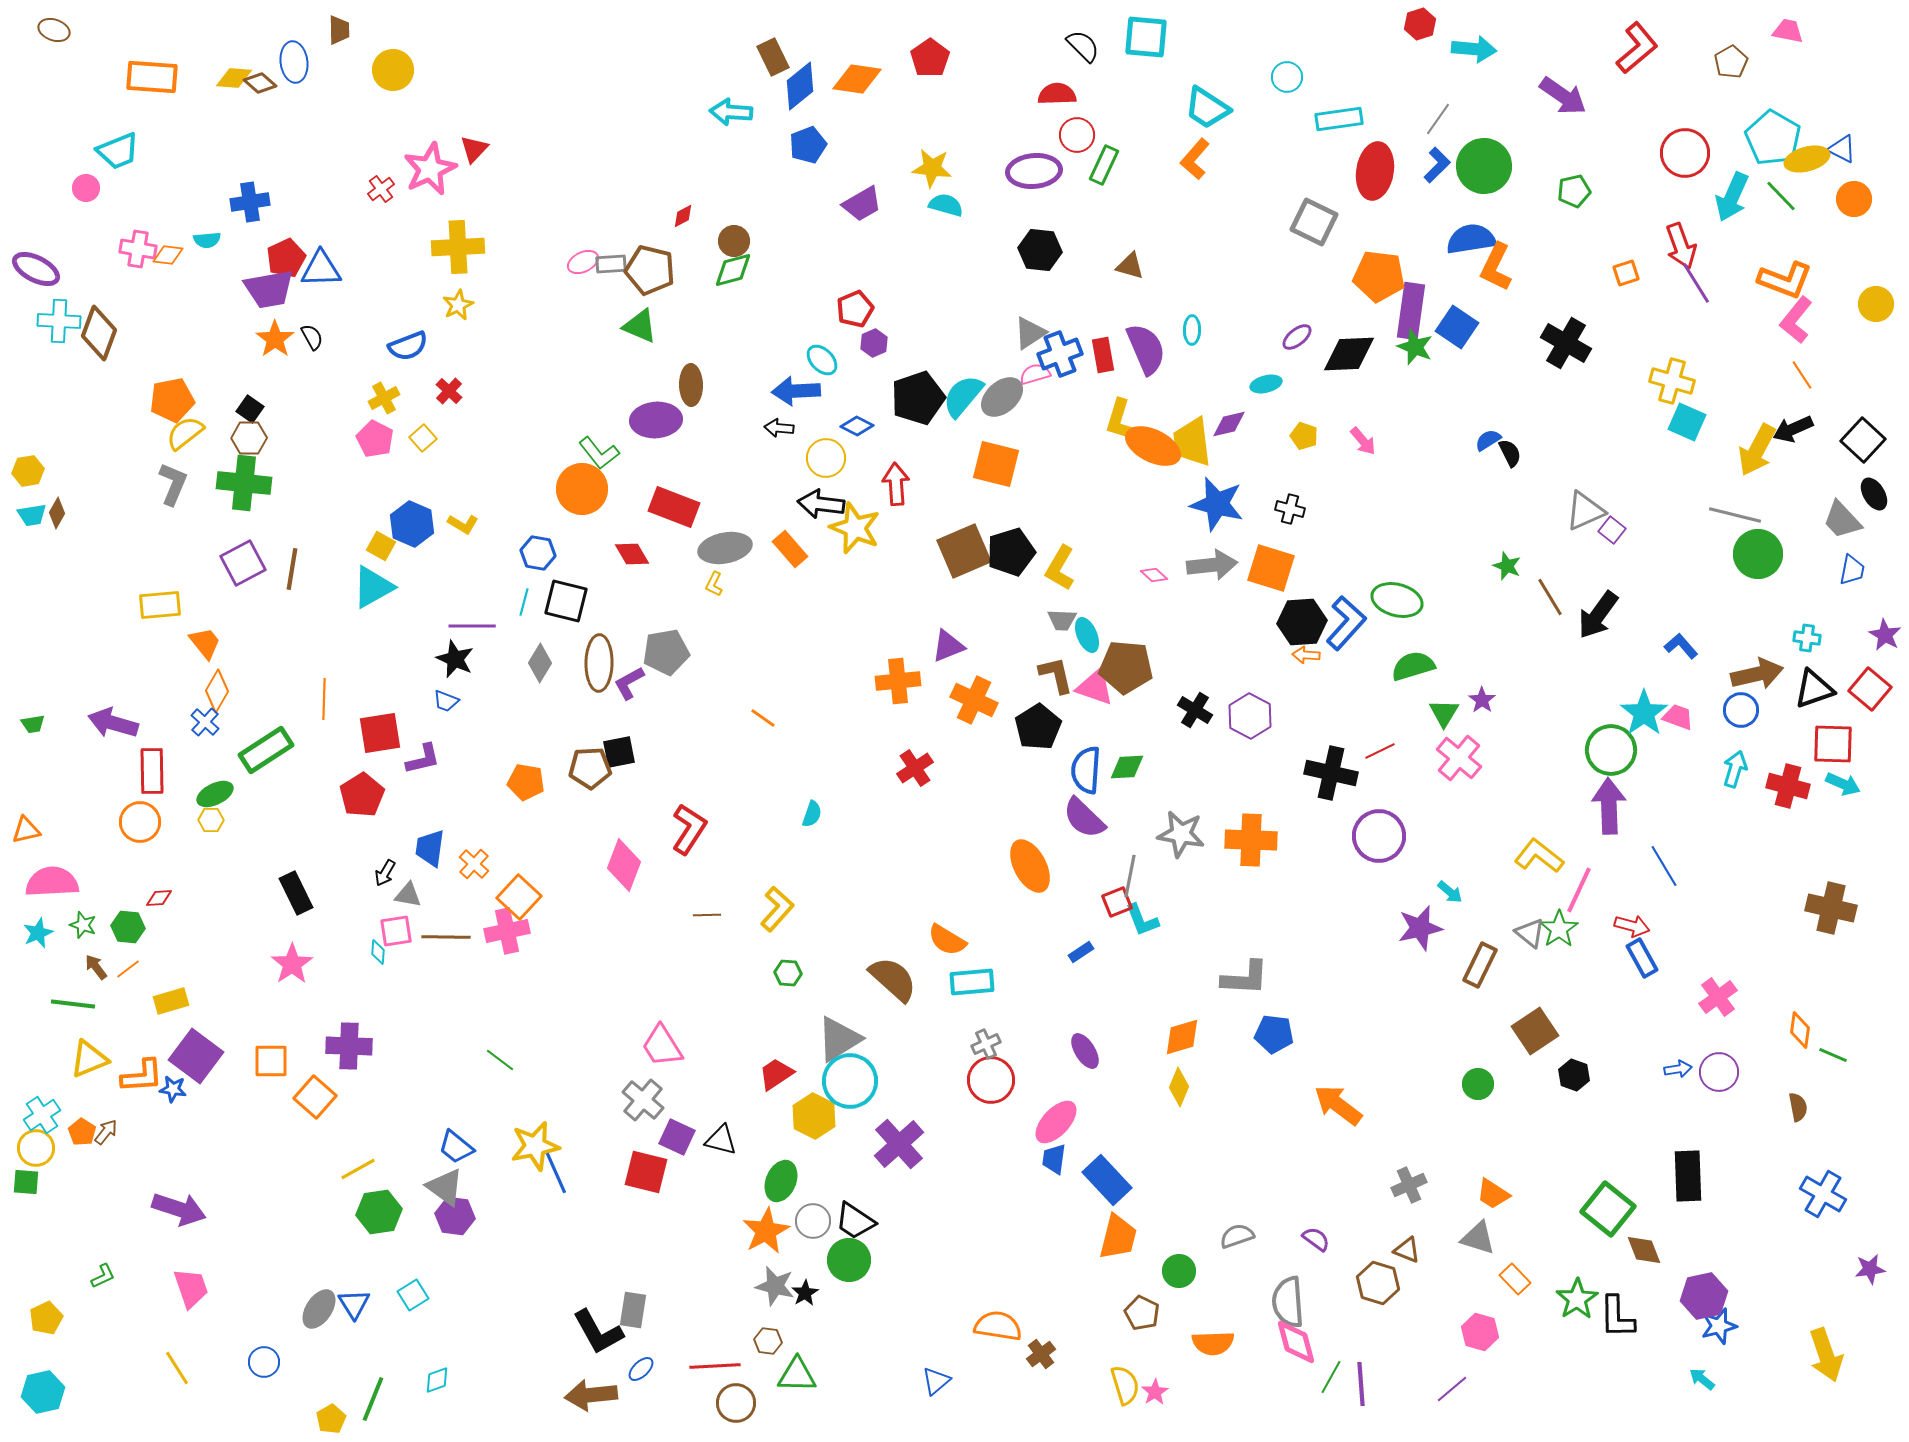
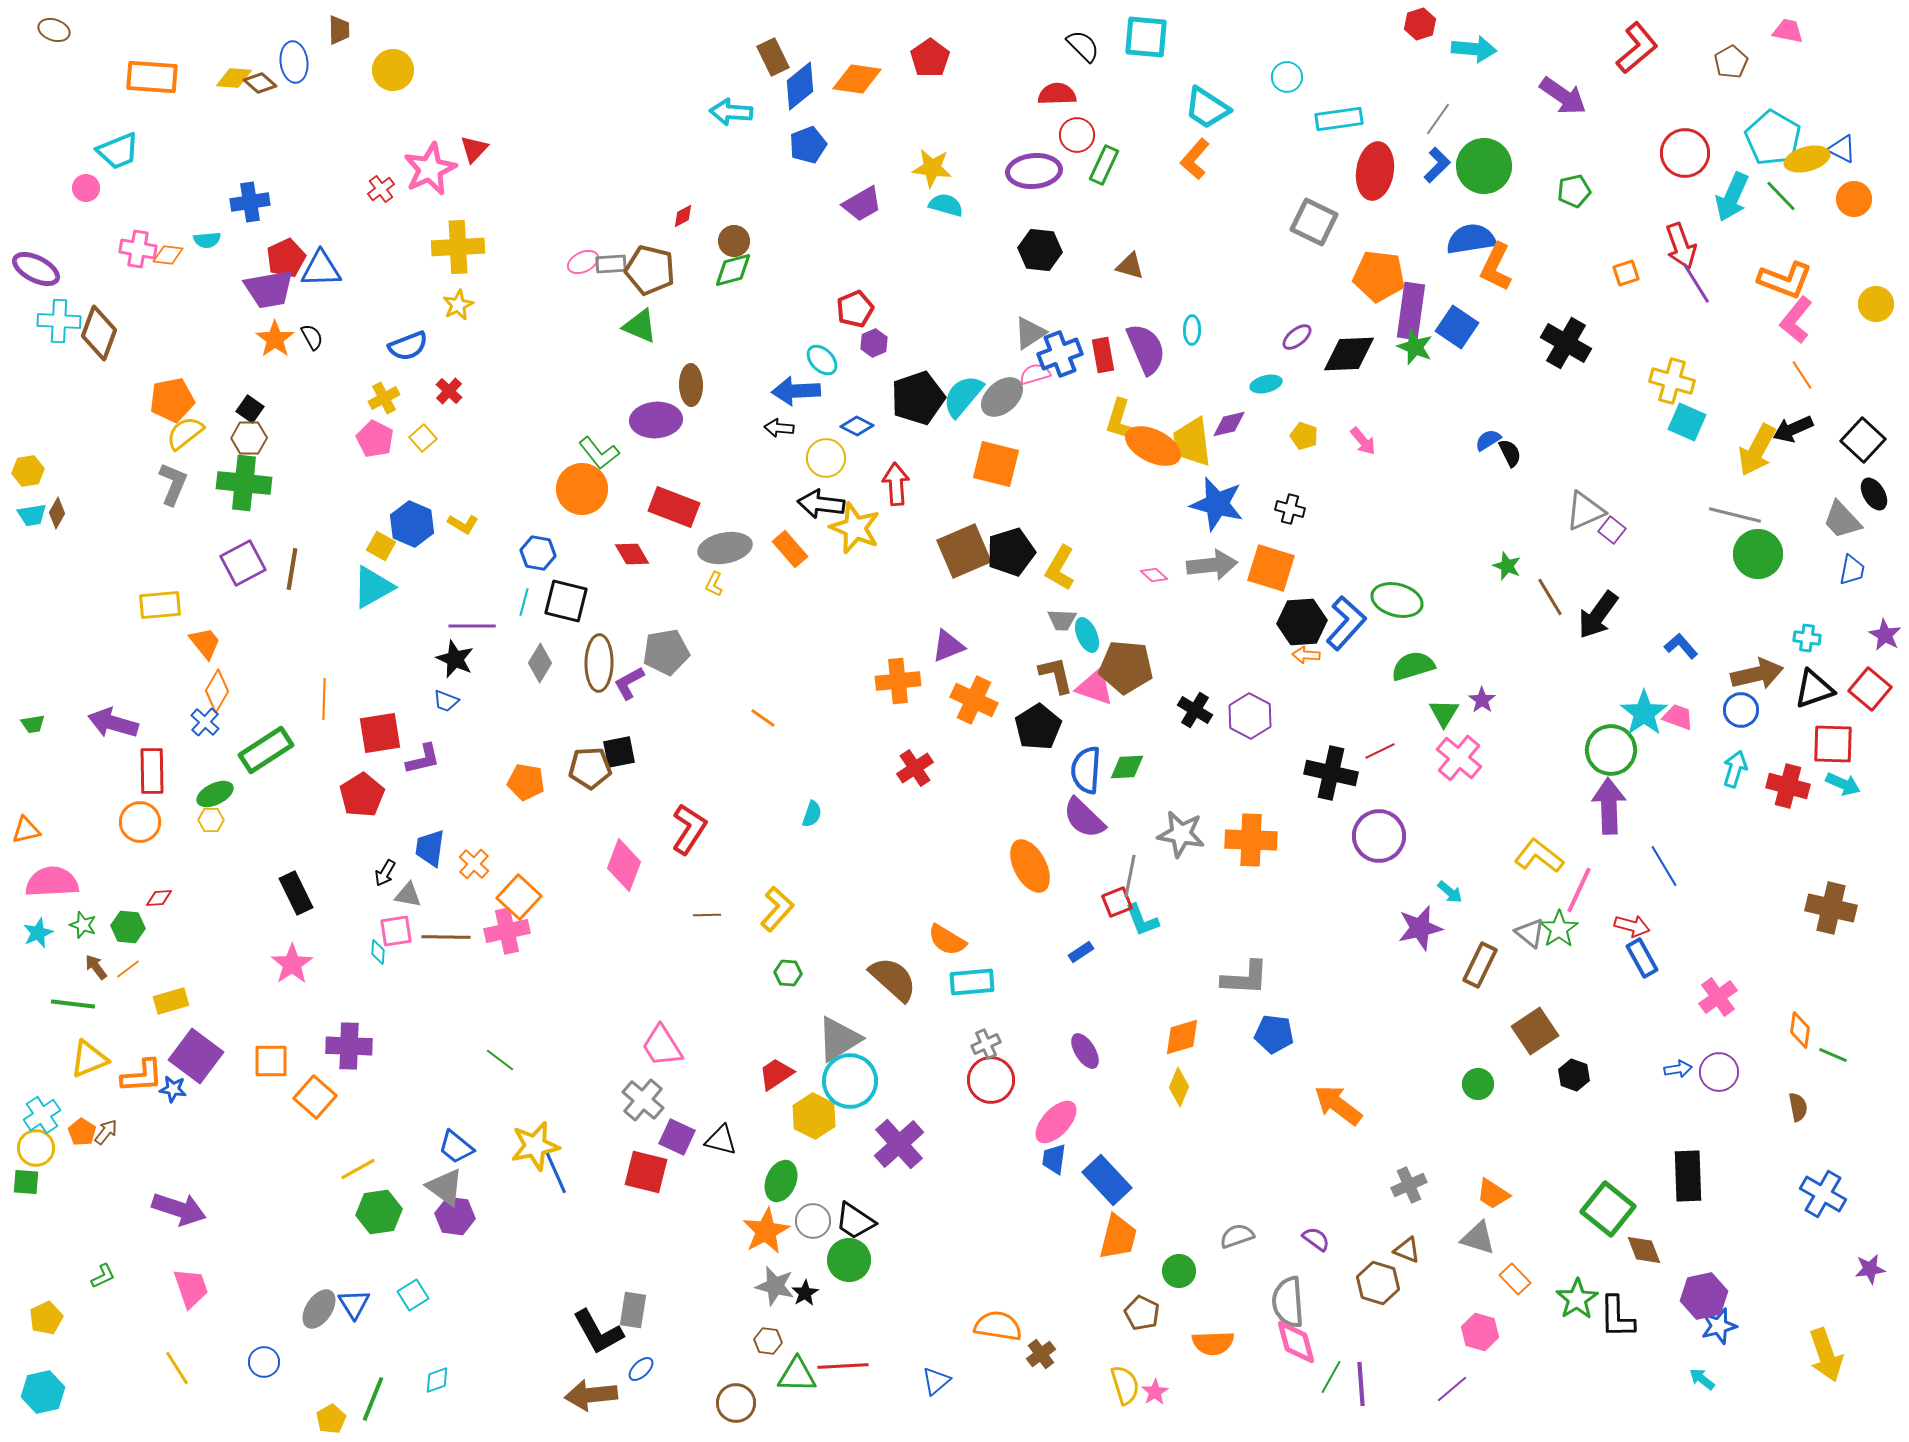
red line at (715, 1366): moved 128 px right
